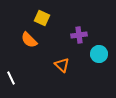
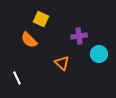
yellow square: moved 1 px left, 1 px down
purple cross: moved 1 px down
orange triangle: moved 2 px up
white line: moved 6 px right
